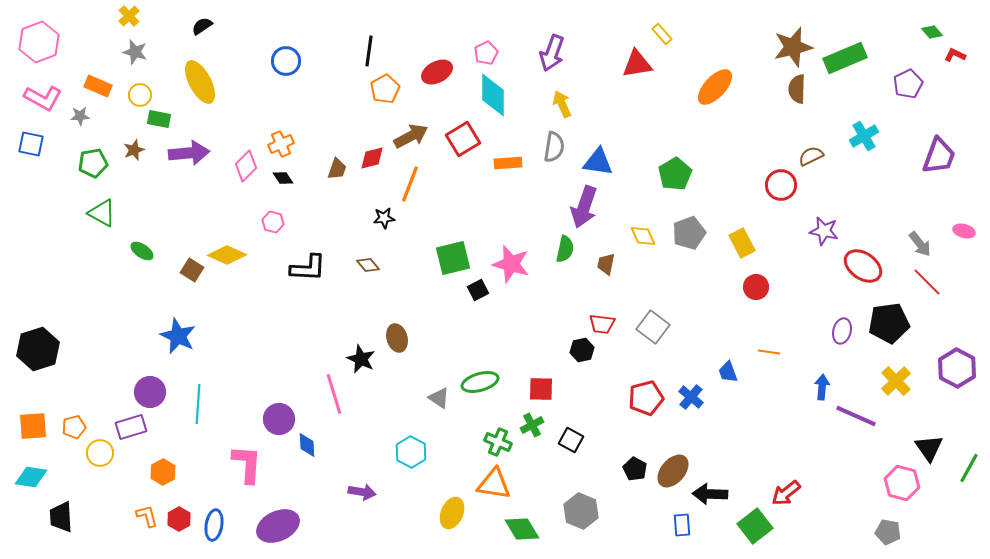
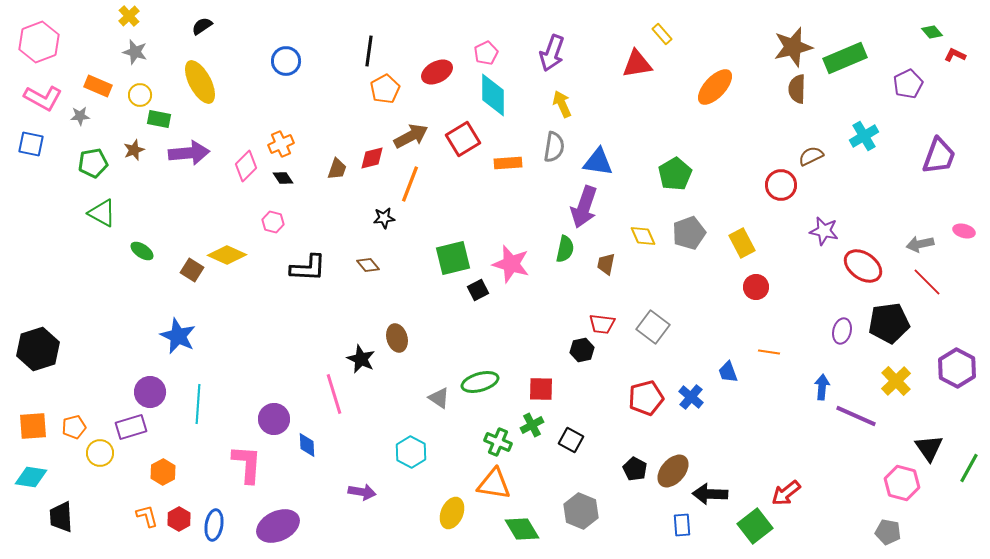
gray arrow at (920, 244): rotated 116 degrees clockwise
purple circle at (279, 419): moved 5 px left
